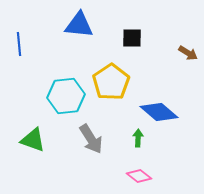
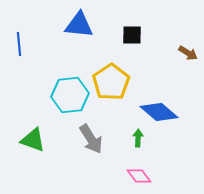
black square: moved 3 px up
cyan hexagon: moved 4 px right, 1 px up
pink diamond: rotated 15 degrees clockwise
